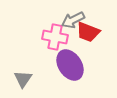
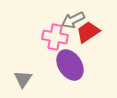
red trapezoid: rotated 125 degrees clockwise
